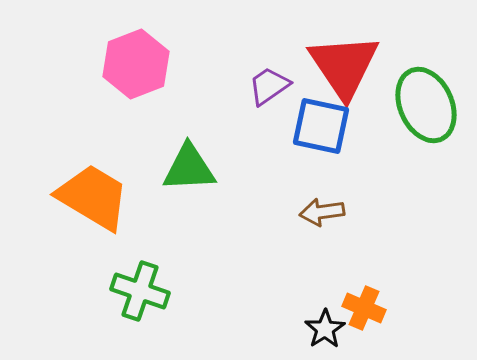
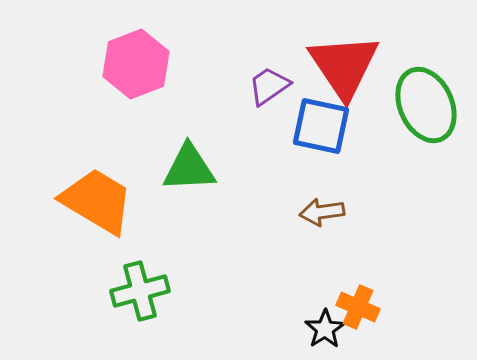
orange trapezoid: moved 4 px right, 4 px down
green cross: rotated 34 degrees counterclockwise
orange cross: moved 6 px left, 1 px up
